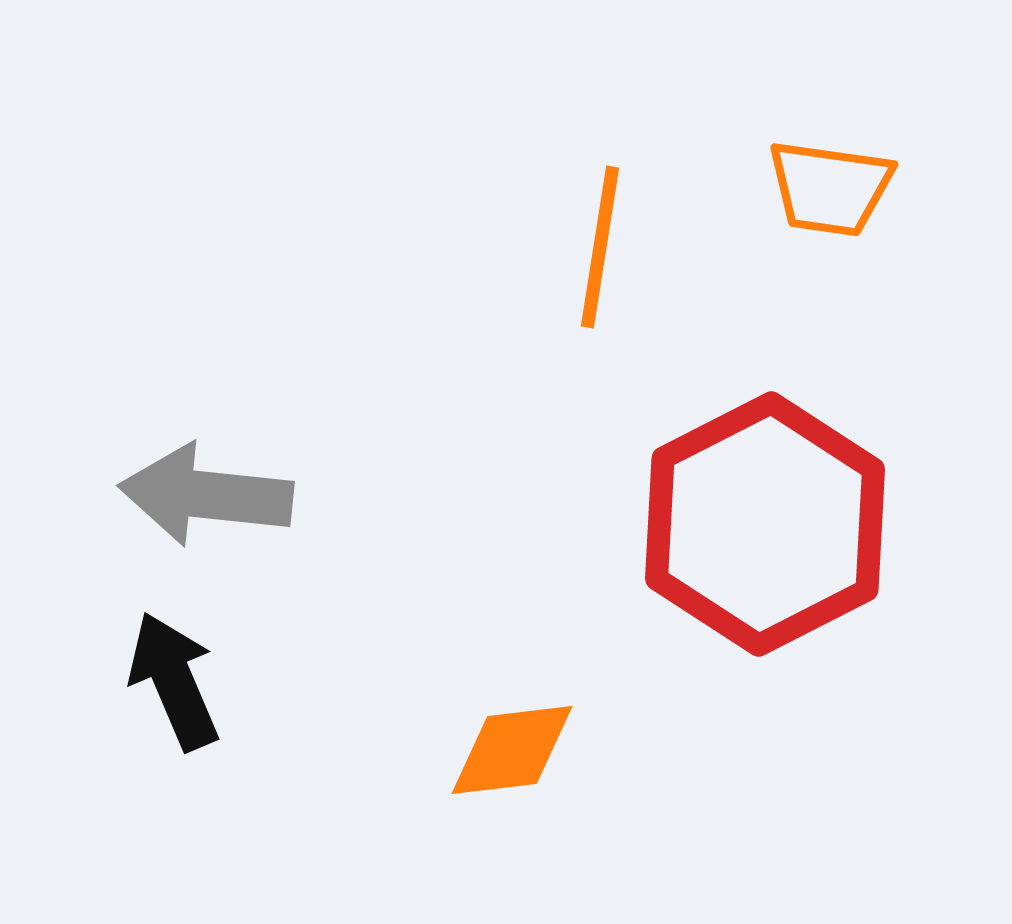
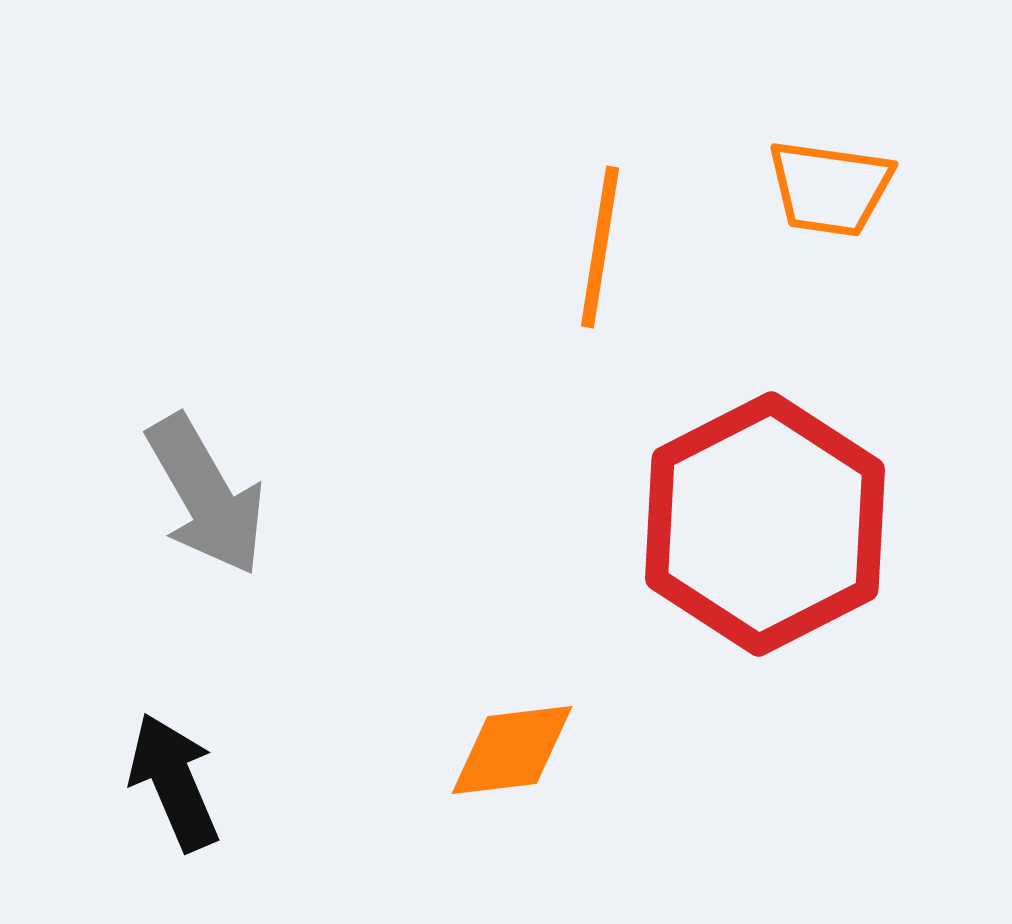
gray arrow: rotated 126 degrees counterclockwise
black arrow: moved 101 px down
